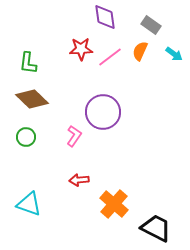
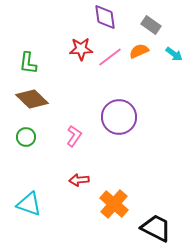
orange semicircle: moved 1 px left; rotated 42 degrees clockwise
purple circle: moved 16 px right, 5 px down
